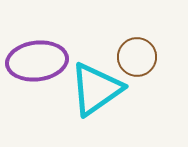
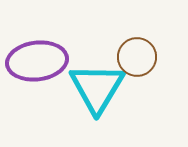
cyan triangle: moved 1 px right, 1 px up; rotated 24 degrees counterclockwise
